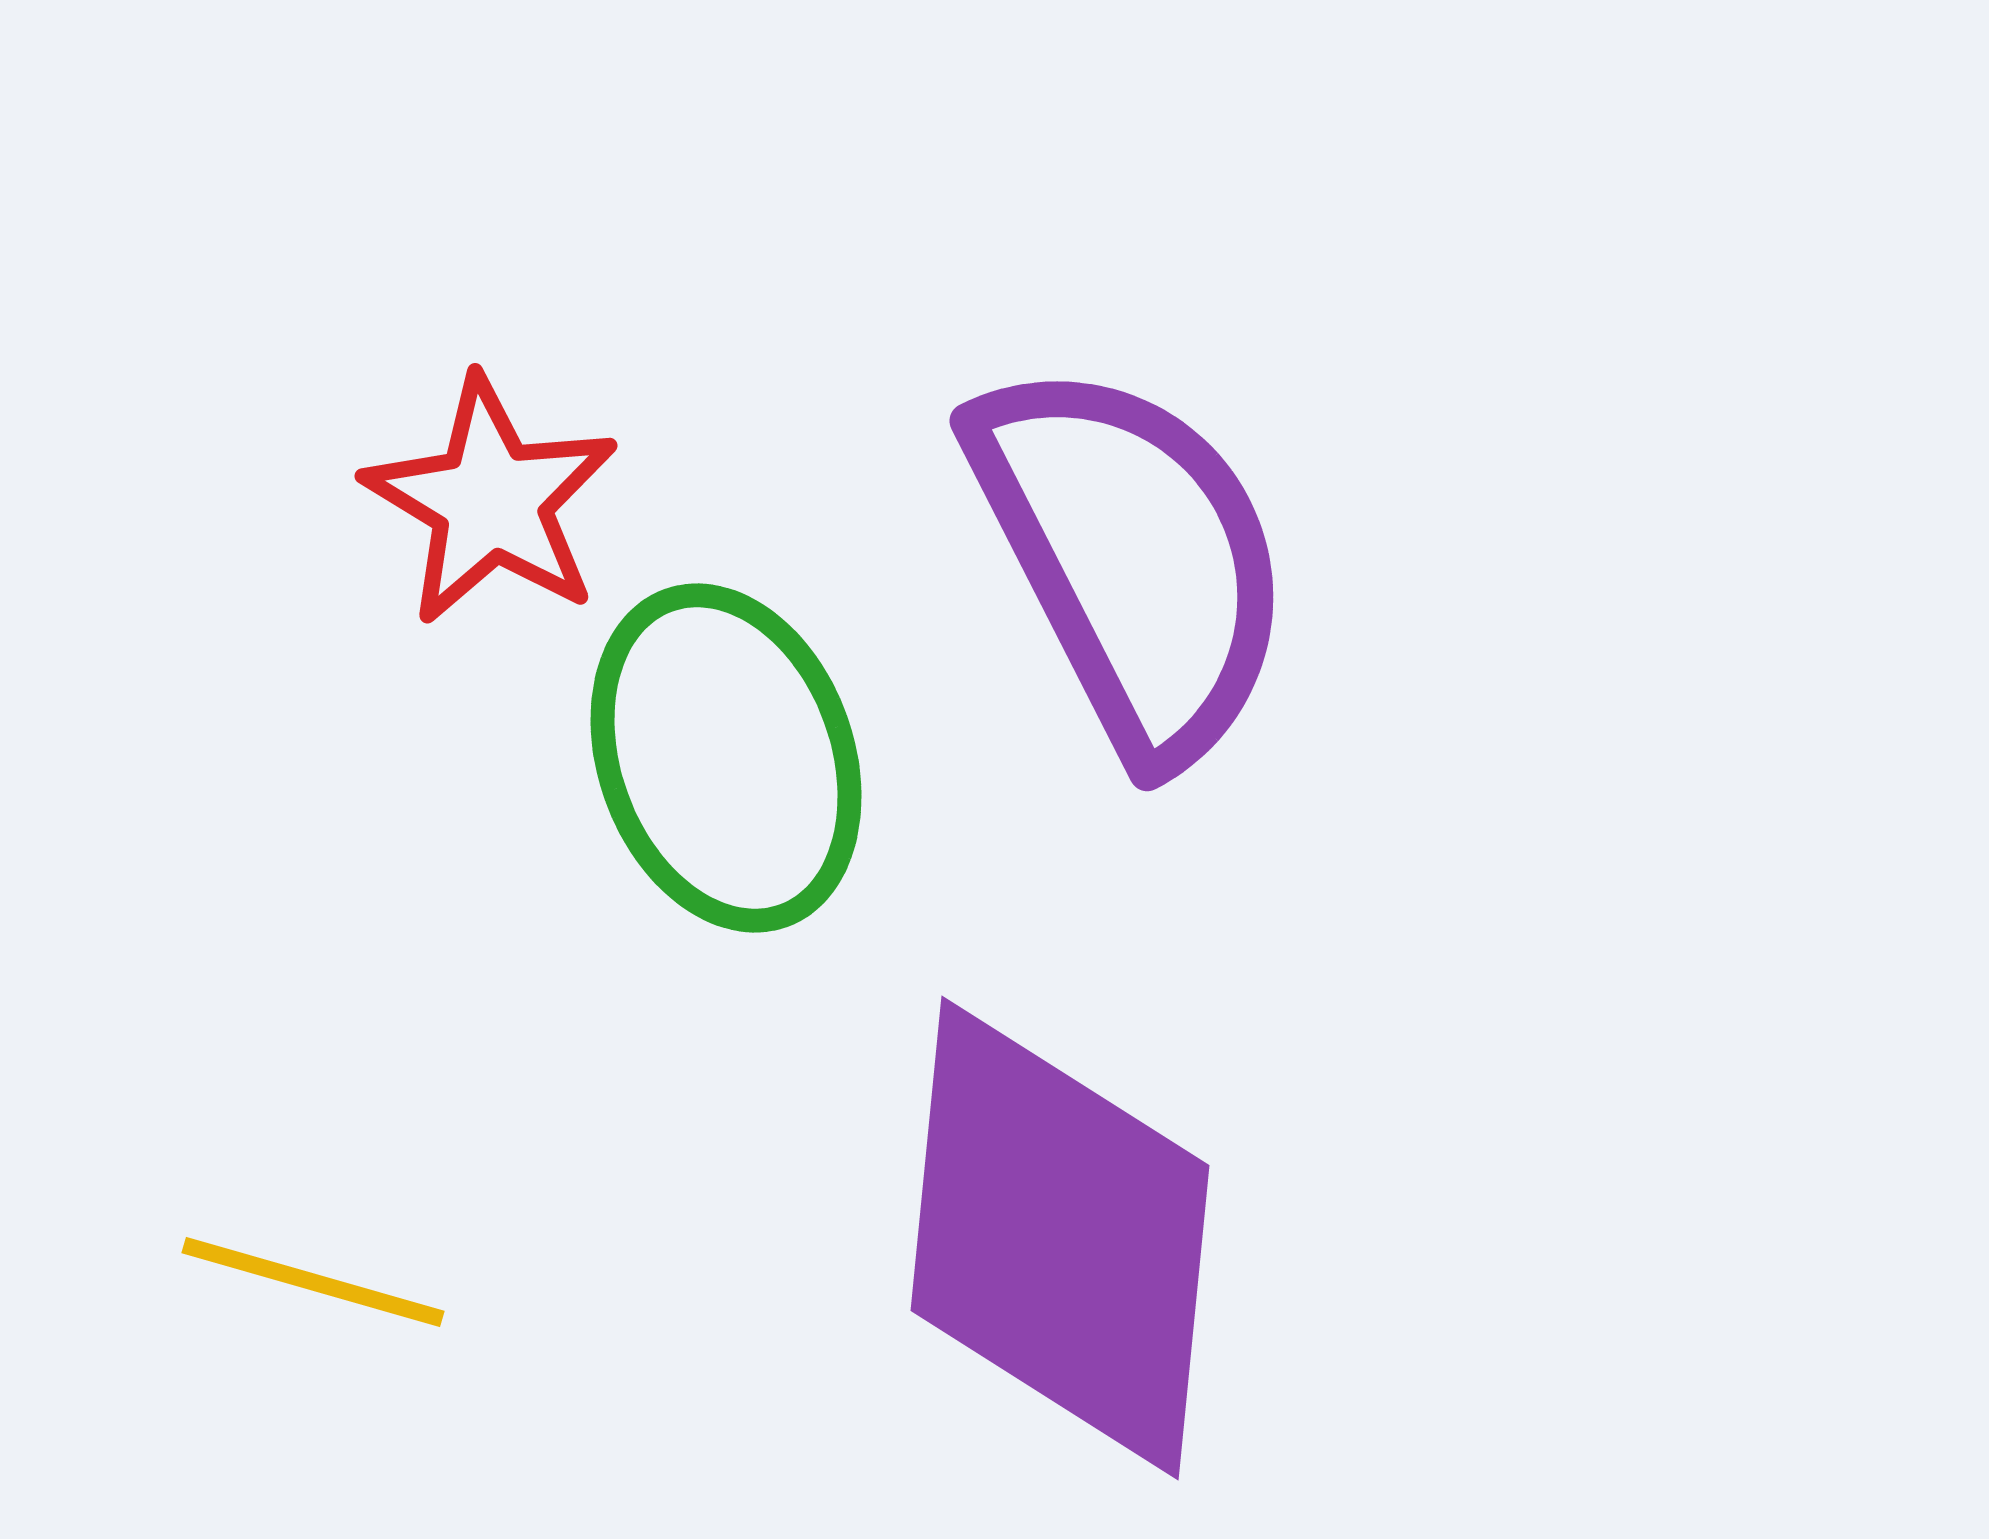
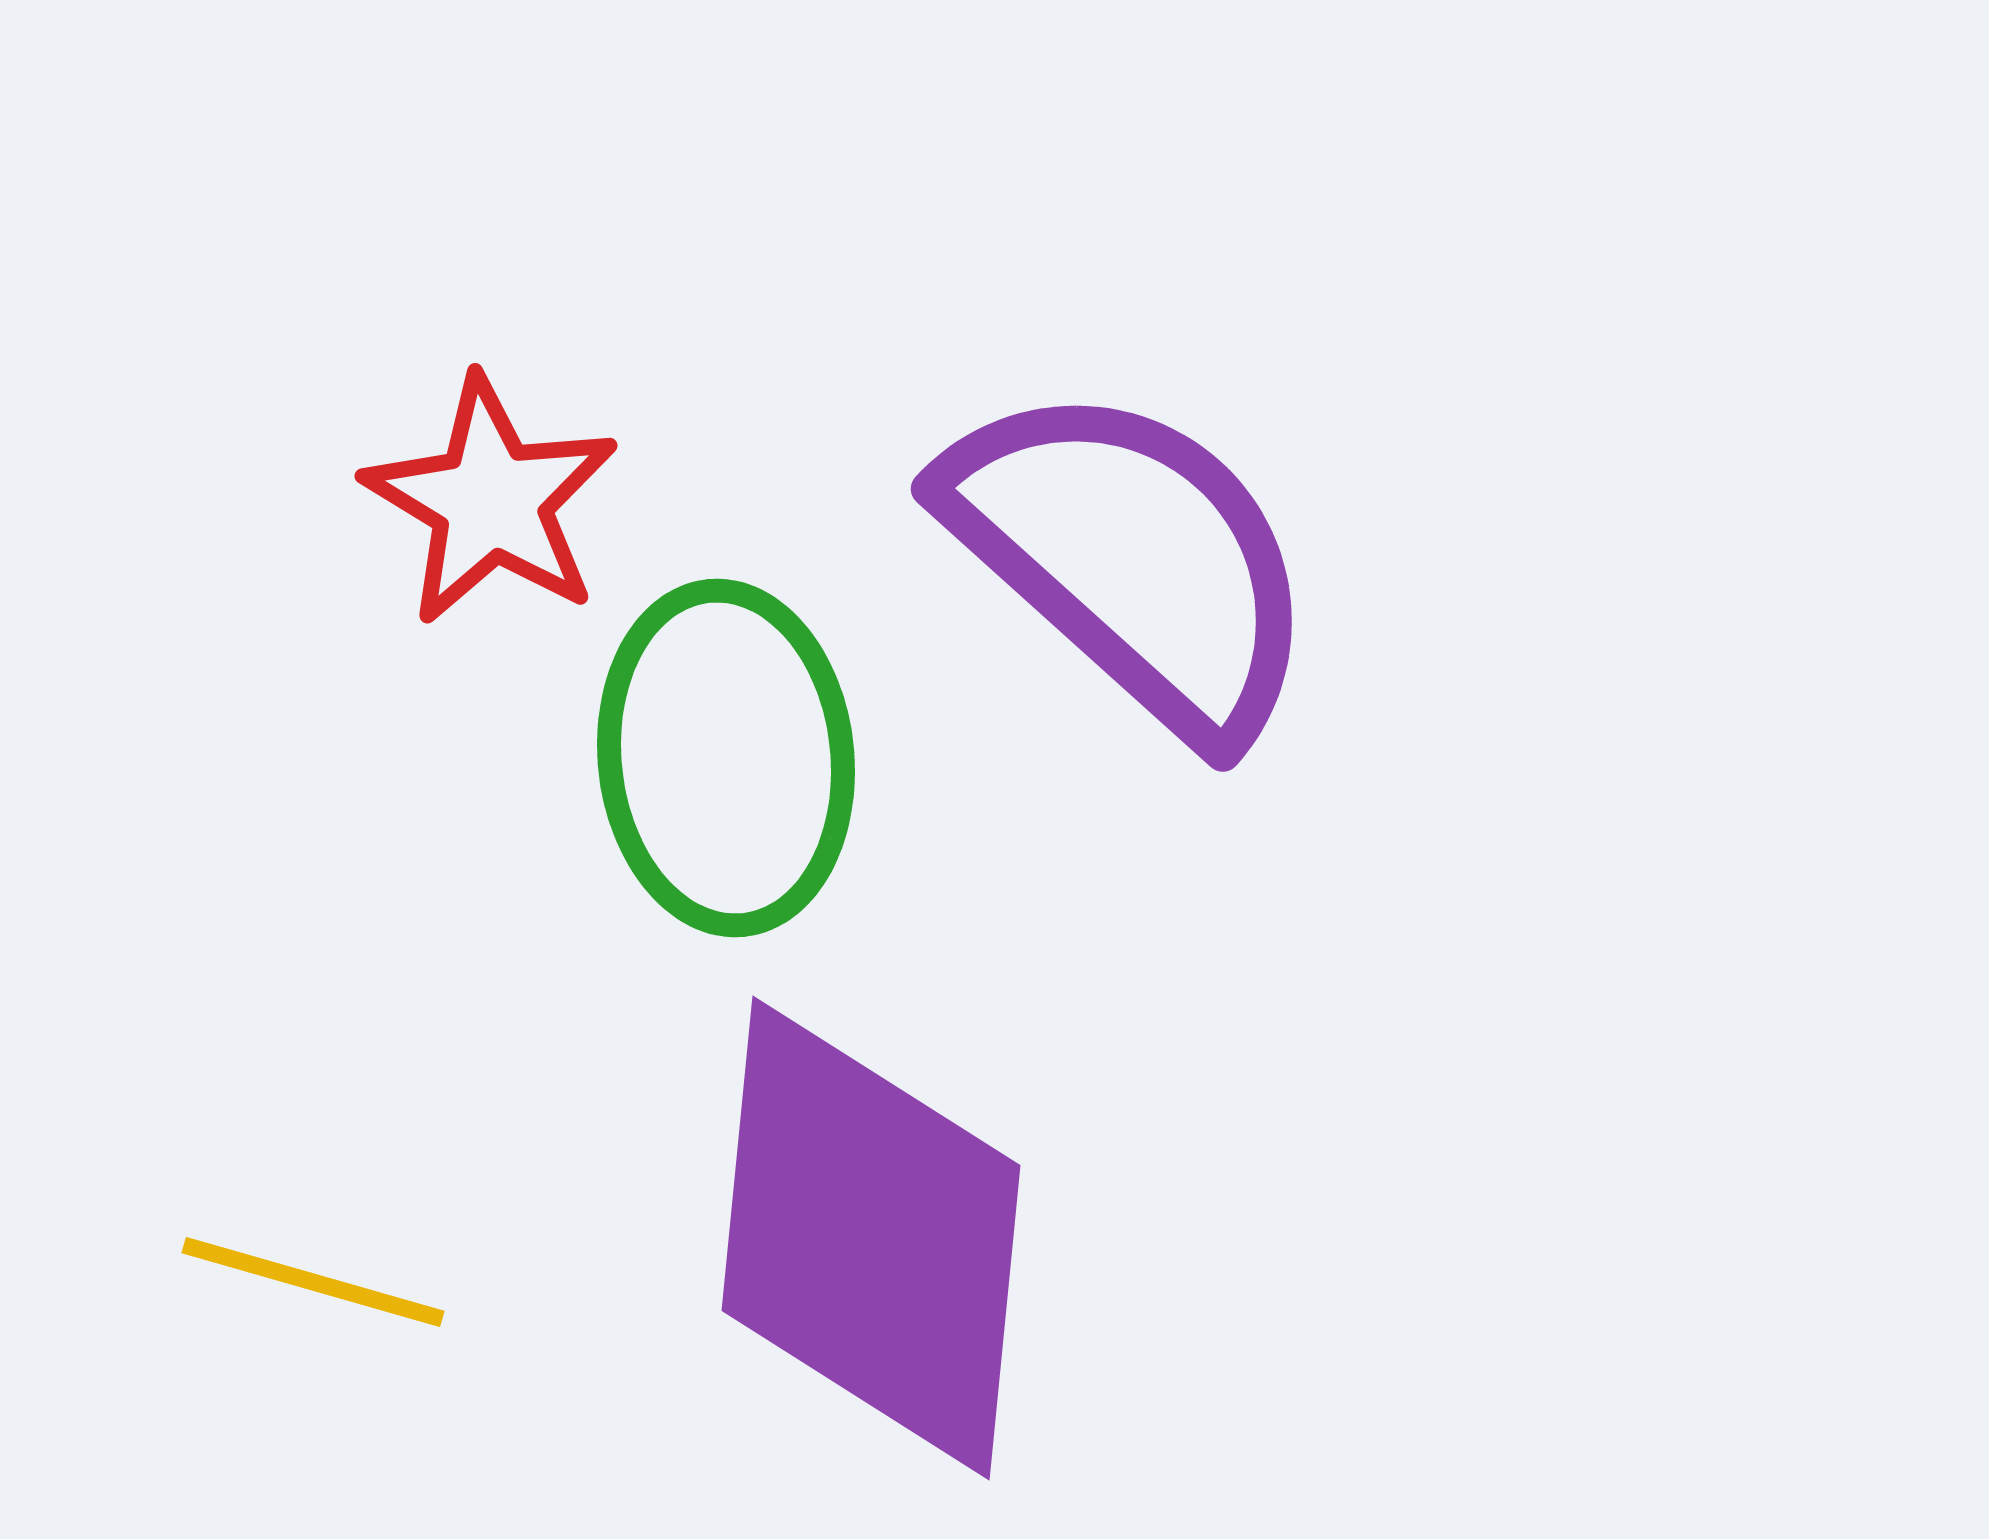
purple semicircle: rotated 21 degrees counterclockwise
green ellipse: rotated 14 degrees clockwise
purple diamond: moved 189 px left
